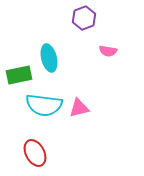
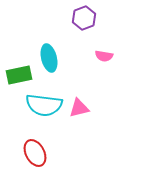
pink semicircle: moved 4 px left, 5 px down
